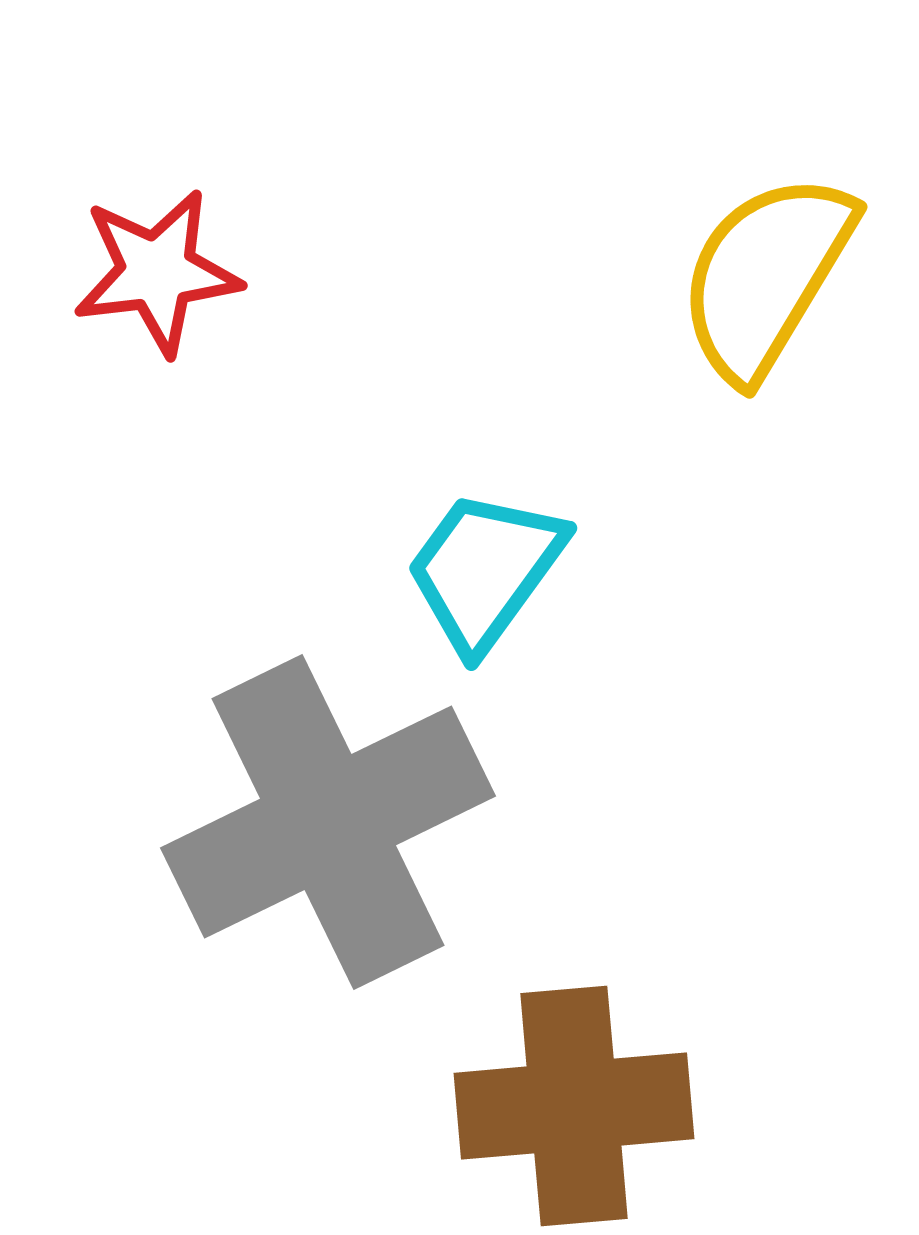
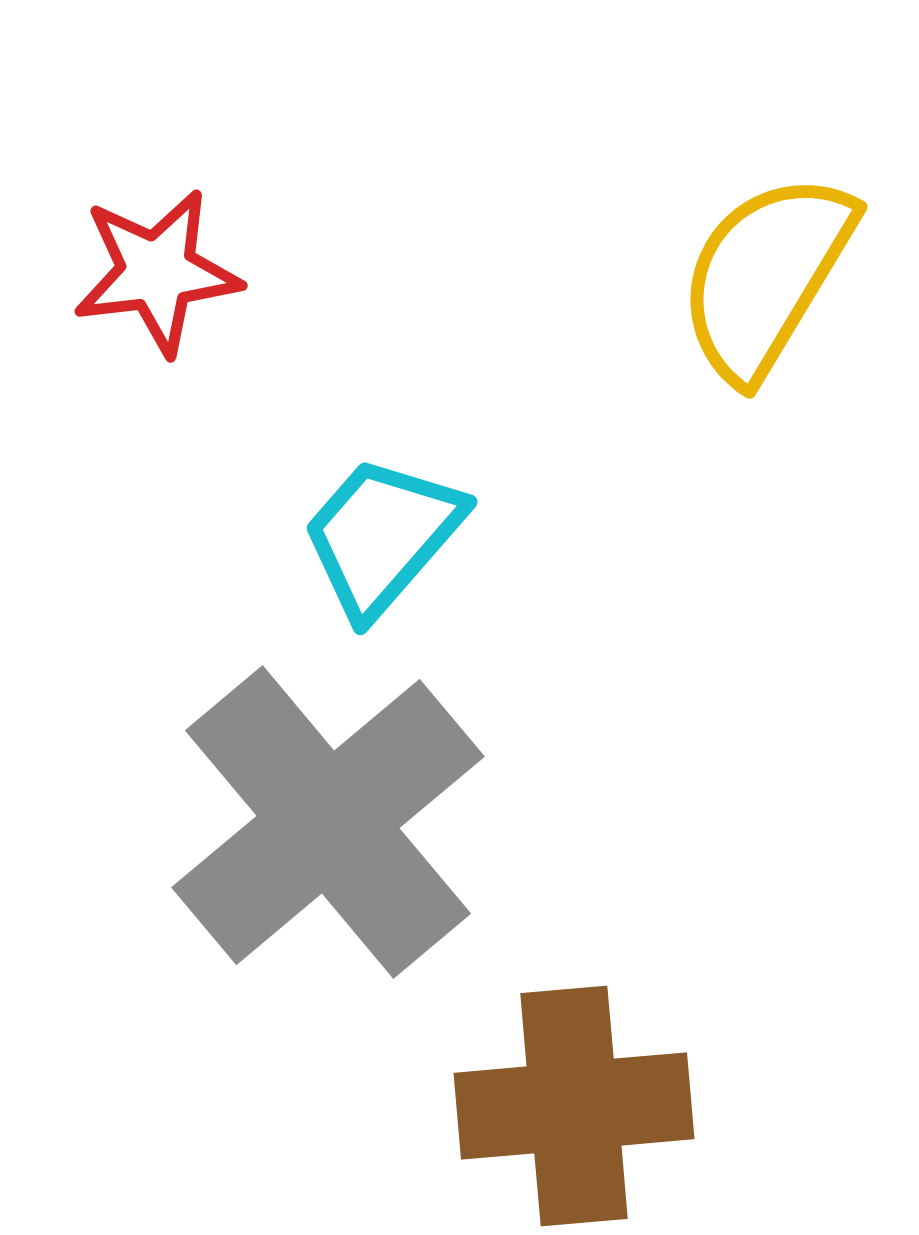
cyan trapezoid: moved 103 px left, 34 px up; rotated 5 degrees clockwise
gray cross: rotated 14 degrees counterclockwise
